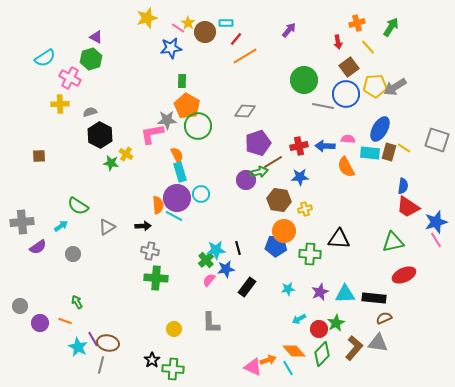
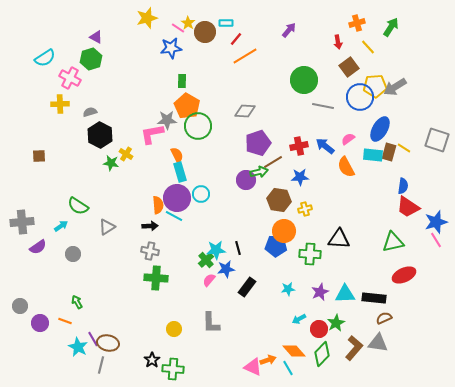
blue circle at (346, 94): moved 14 px right, 3 px down
pink semicircle at (348, 139): rotated 40 degrees counterclockwise
blue arrow at (325, 146): rotated 36 degrees clockwise
cyan rectangle at (370, 153): moved 3 px right, 2 px down
black arrow at (143, 226): moved 7 px right
